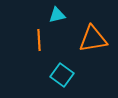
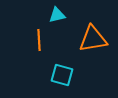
cyan square: rotated 20 degrees counterclockwise
